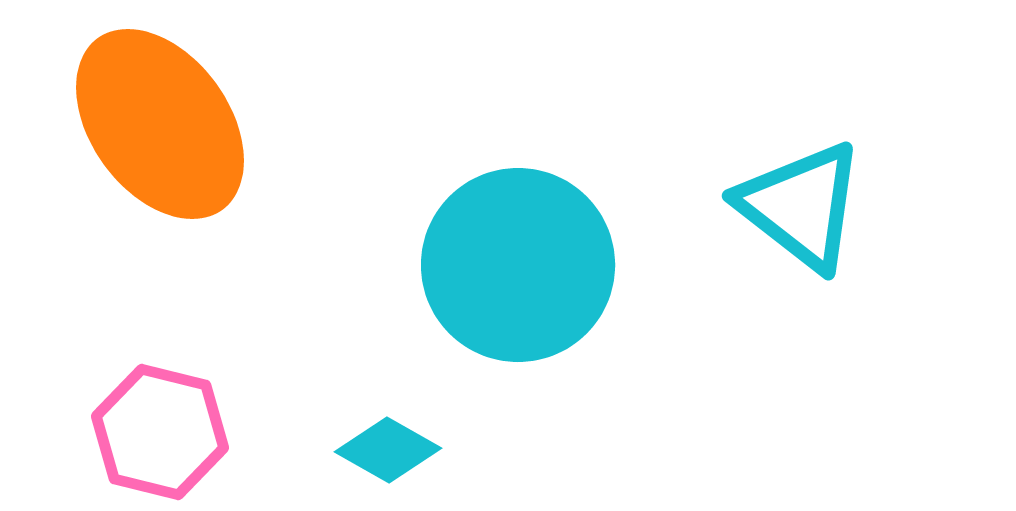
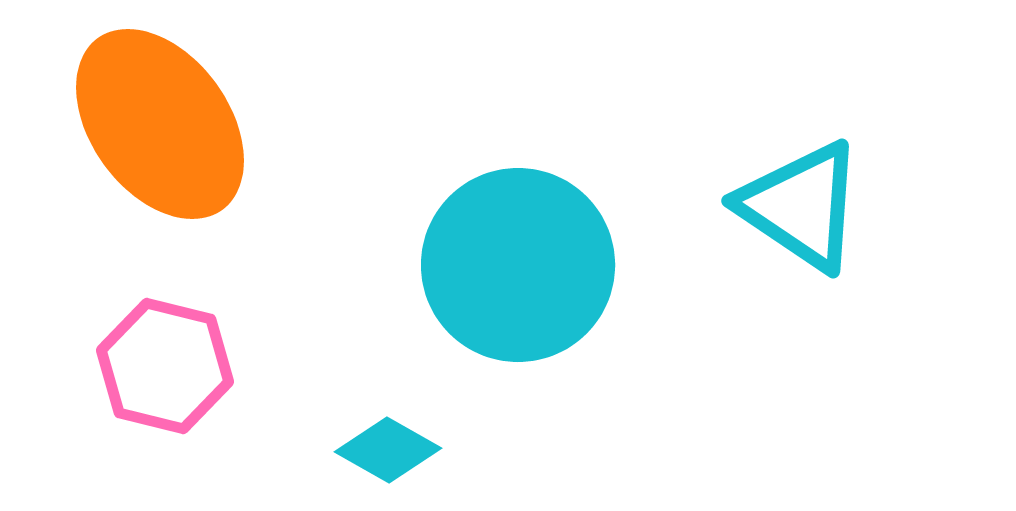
cyan triangle: rotated 4 degrees counterclockwise
pink hexagon: moved 5 px right, 66 px up
